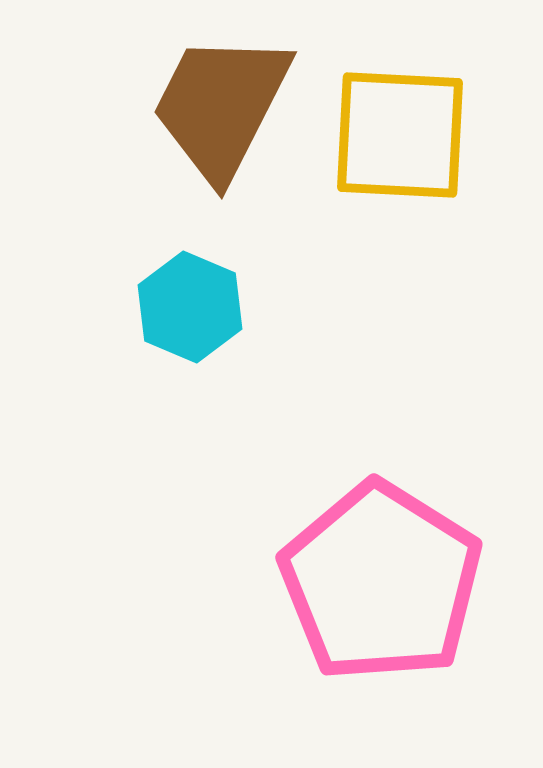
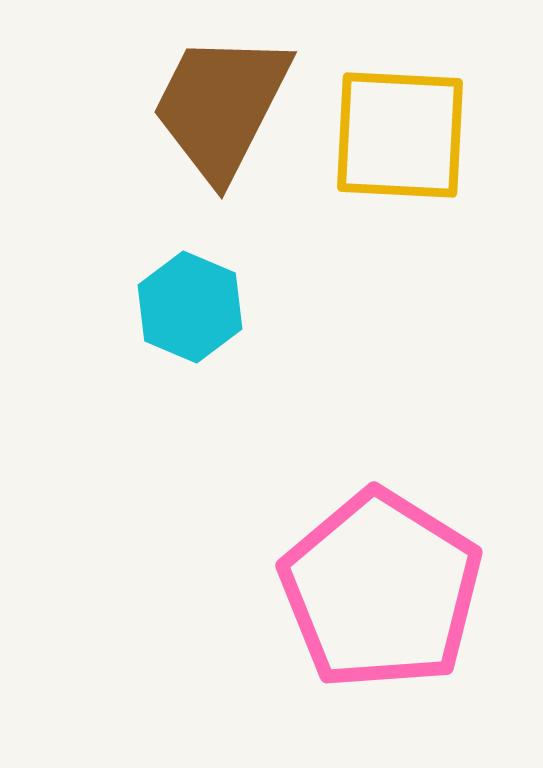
pink pentagon: moved 8 px down
